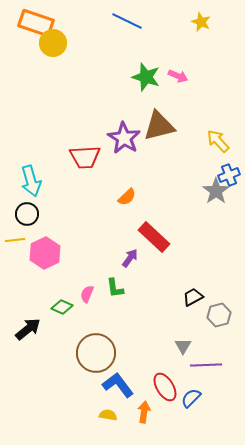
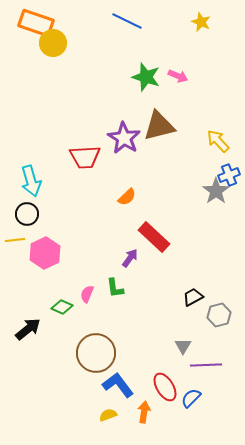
yellow semicircle: rotated 30 degrees counterclockwise
